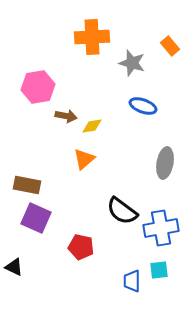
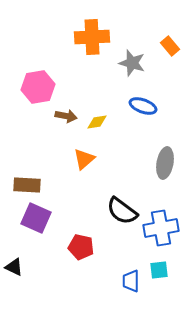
yellow diamond: moved 5 px right, 4 px up
brown rectangle: rotated 8 degrees counterclockwise
blue trapezoid: moved 1 px left
